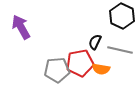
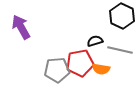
black semicircle: moved 1 px up; rotated 49 degrees clockwise
